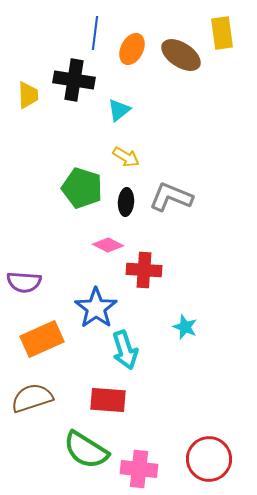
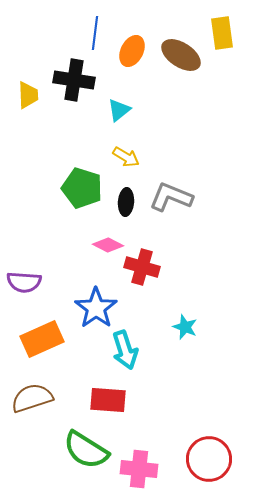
orange ellipse: moved 2 px down
red cross: moved 2 px left, 3 px up; rotated 12 degrees clockwise
